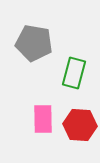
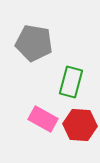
green rectangle: moved 3 px left, 9 px down
pink rectangle: rotated 60 degrees counterclockwise
